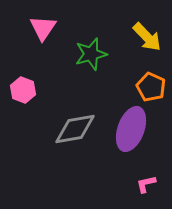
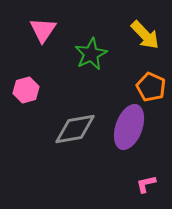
pink triangle: moved 2 px down
yellow arrow: moved 2 px left, 2 px up
green star: rotated 12 degrees counterclockwise
pink hexagon: moved 3 px right; rotated 25 degrees clockwise
purple ellipse: moved 2 px left, 2 px up
